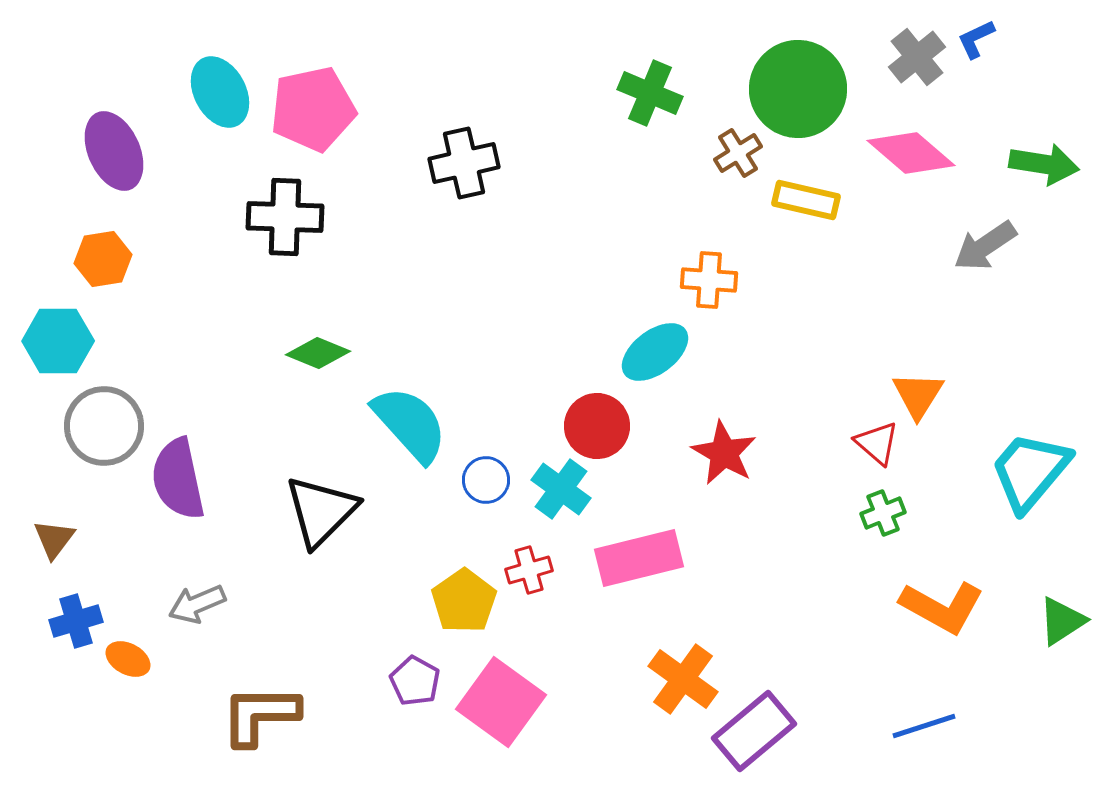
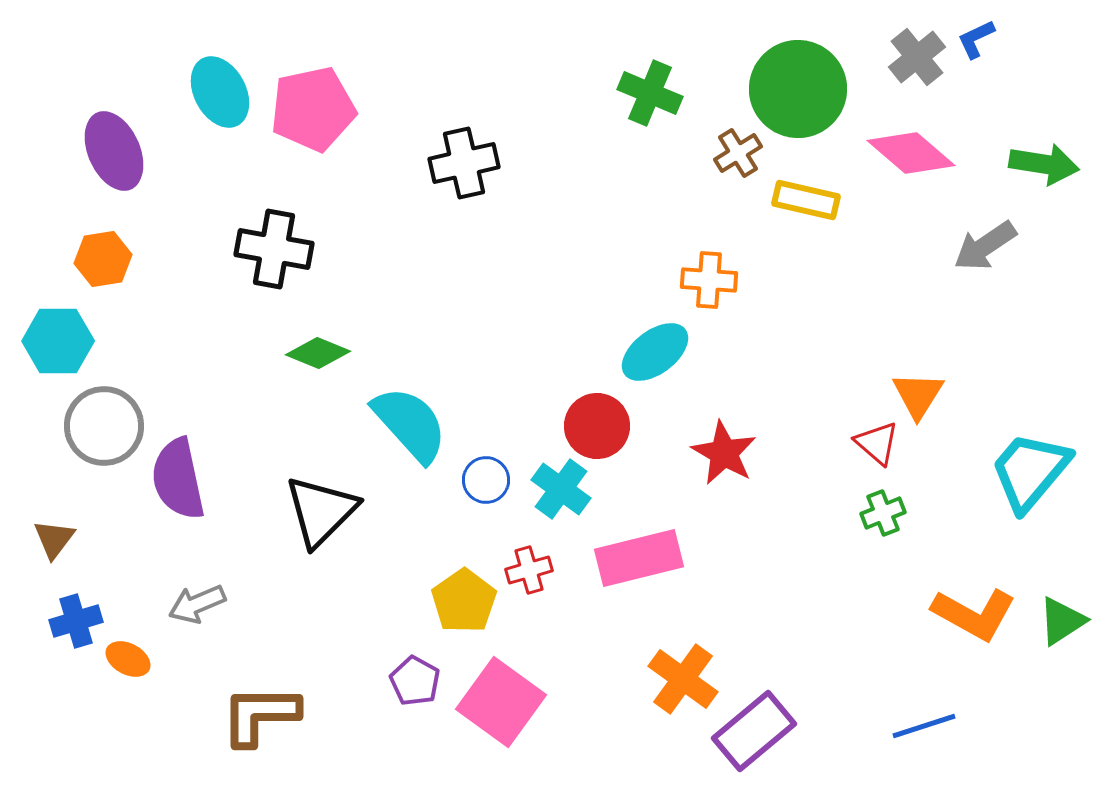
black cross at (285, 217): moved 11 px left, 32 px down; rotated 8 degrees clockwise
orange L-shape at (942, 607): moved 32 px right, 7 px down
